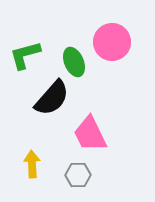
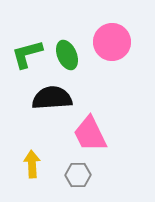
green L-shape: moved 2 px right, 1 px up
green ellipse: moved 7 px left, 7 px up
black semicircle: rotated 135 degrees counterclockwise
